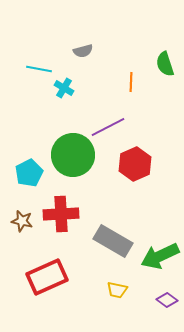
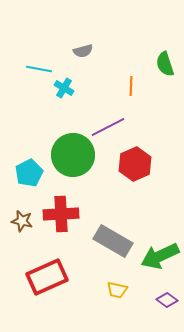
orange line: moved 4 px down
